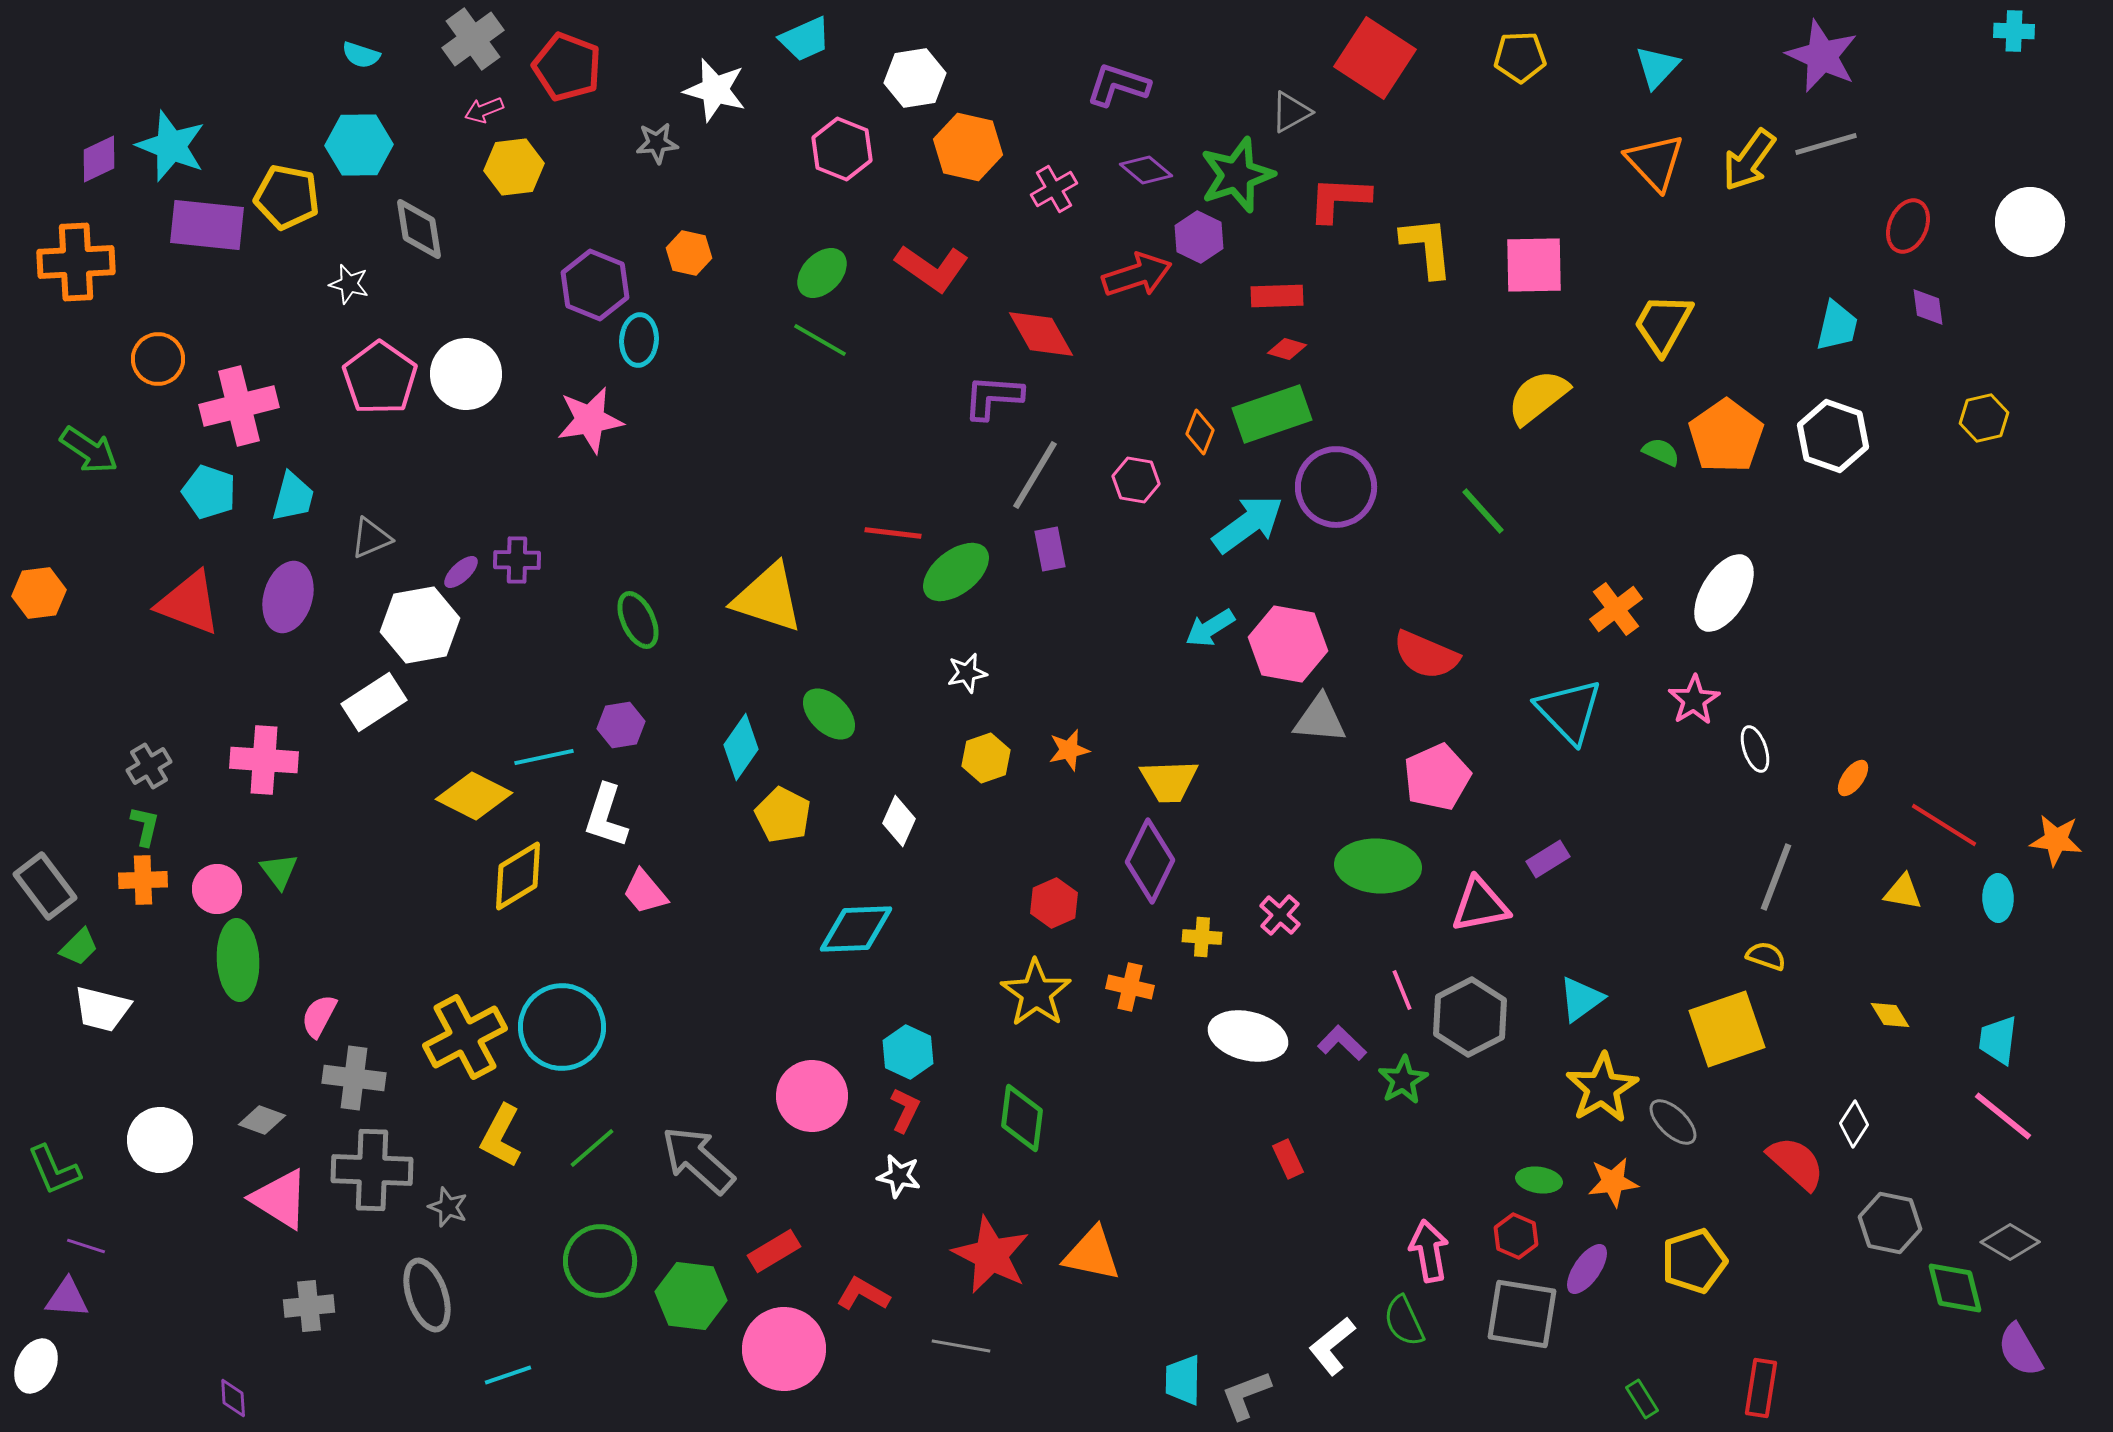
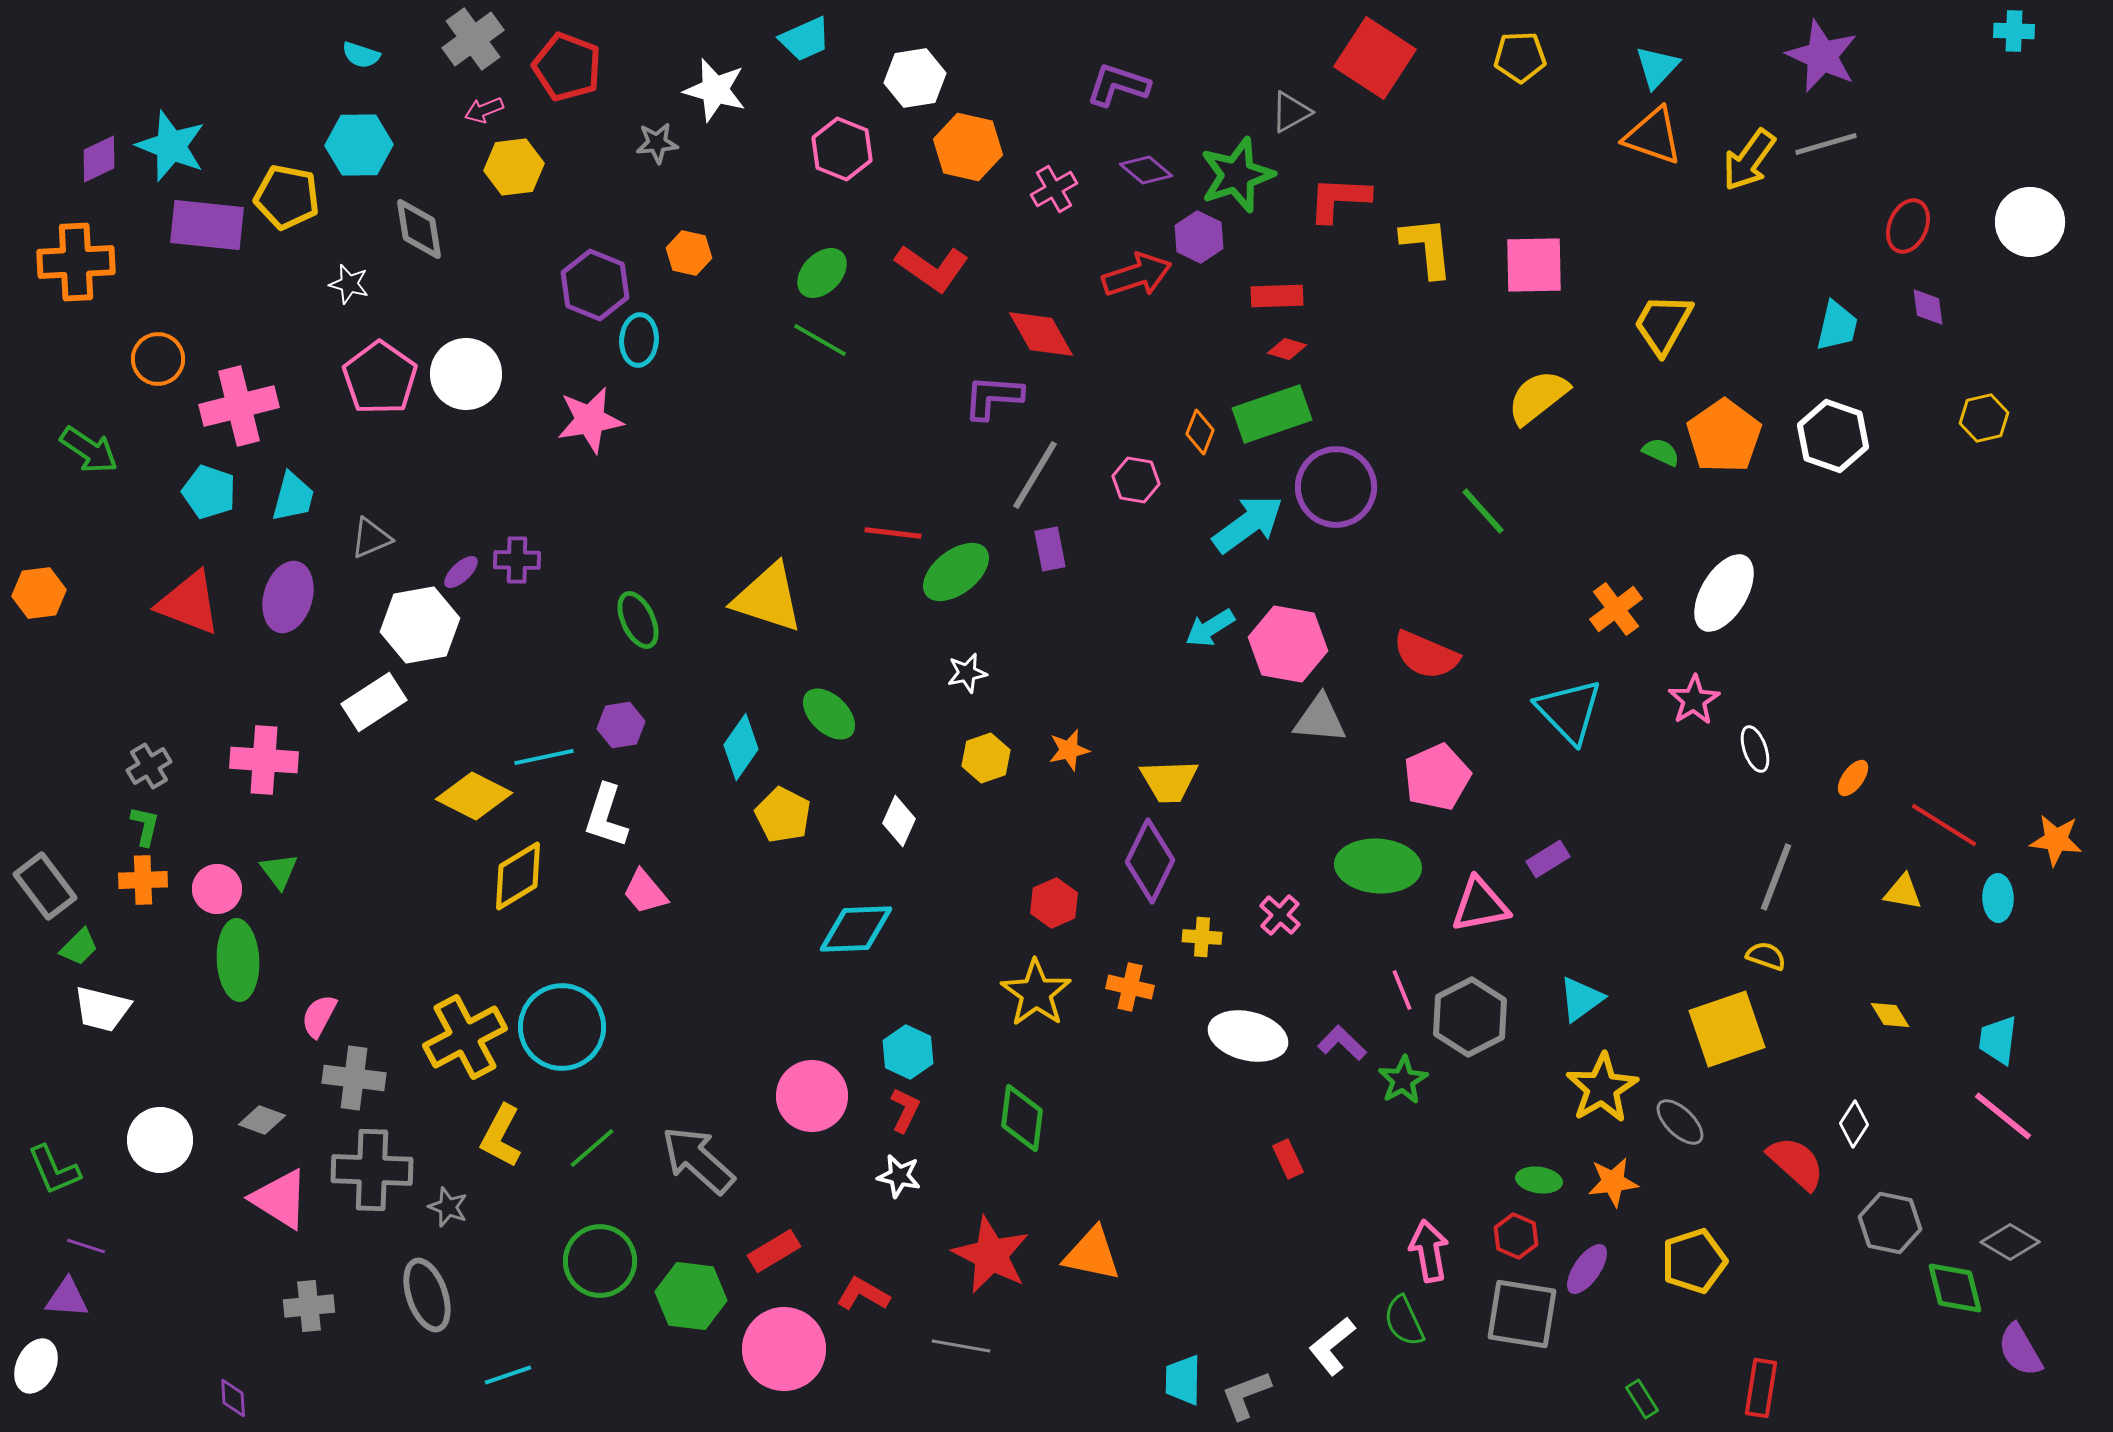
orange triangle at (1655, 162): moved 2 px left, 26 px up; rotated 28 degrees counterclockwise
orange pentagon at (1726, 436): moved 2 px left
gray ellipse at (1673, 1122): moved 7 px right
